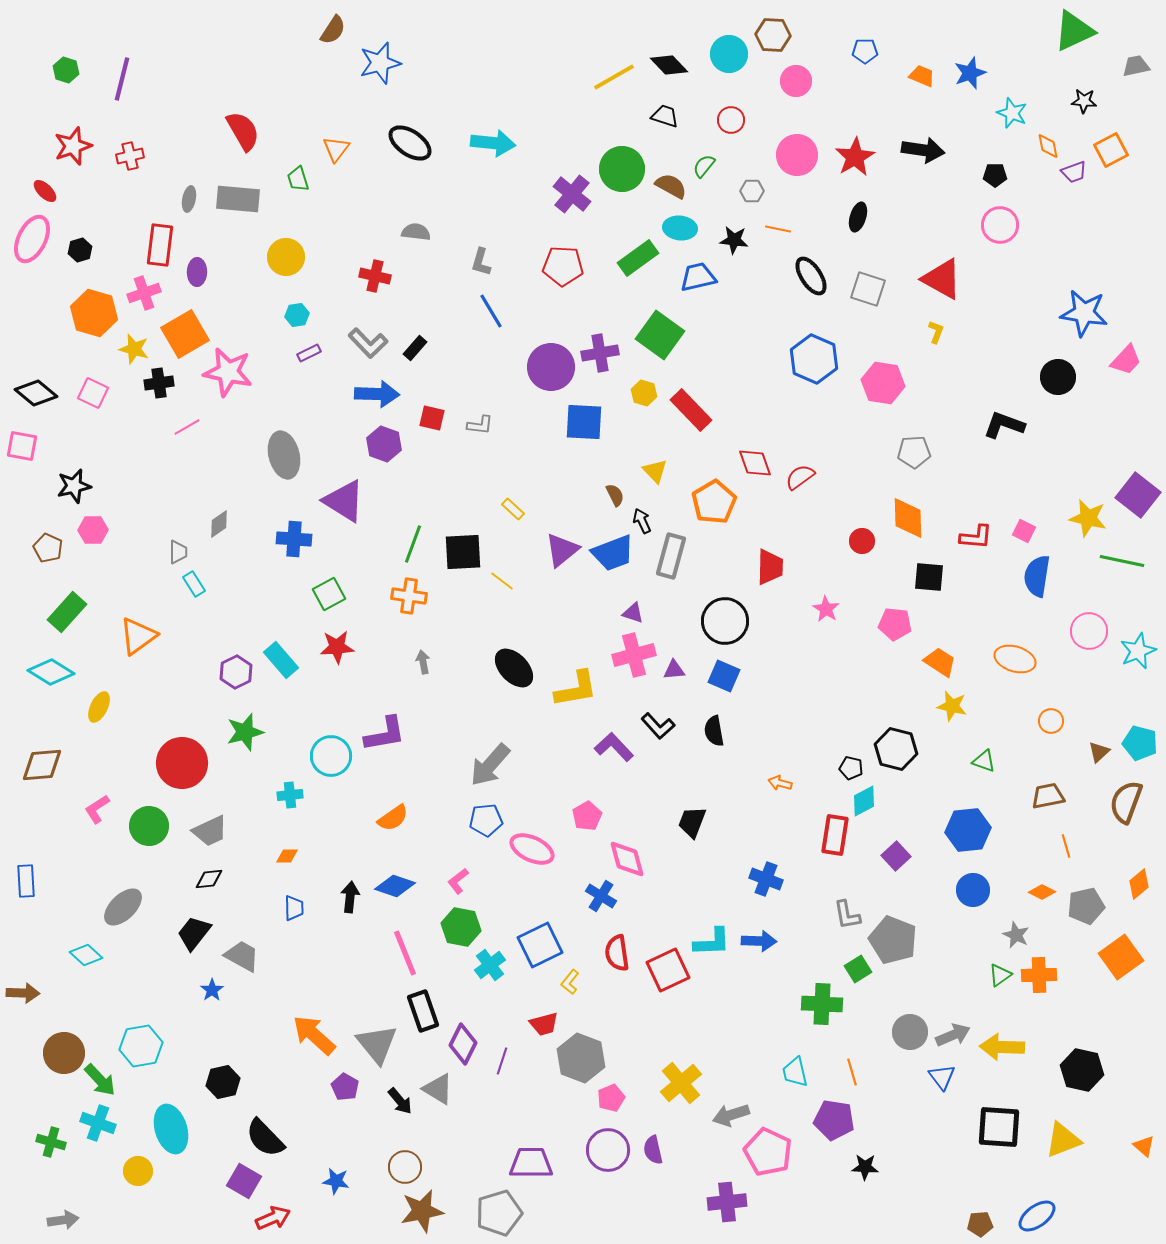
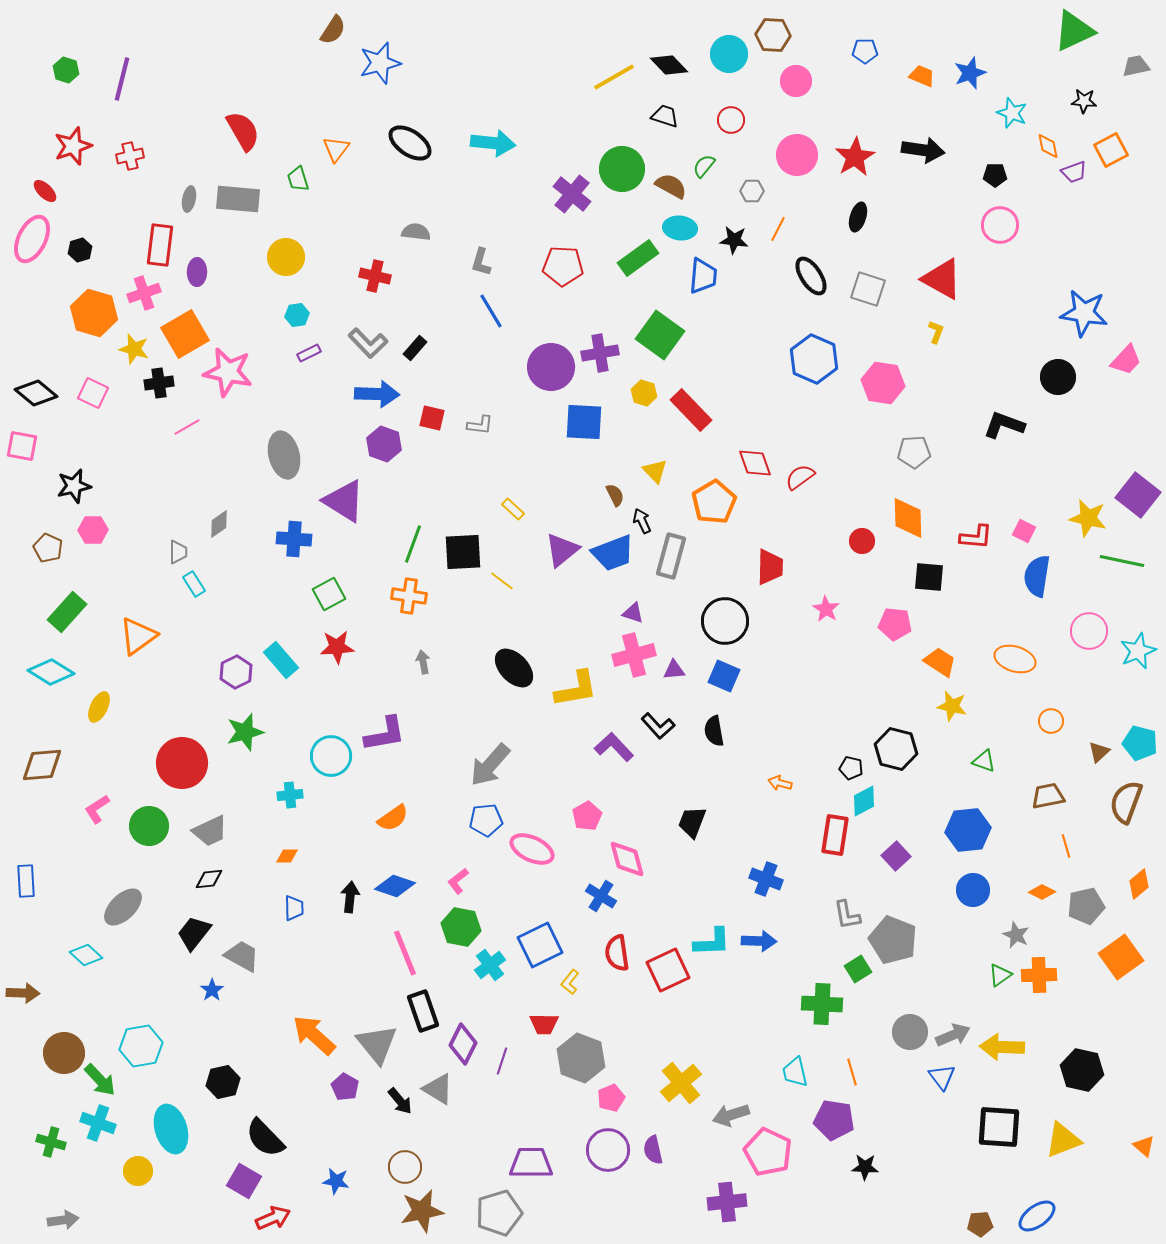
orange line at (778, 229): rotated 75 degrees counterclockwise
blue trapezoid at (698, 277): moved 5 px right, 1 px up; rotated 108 degrees clockwise
red trapezoid at (544, 1024): rotated 16 degrees clockwise
